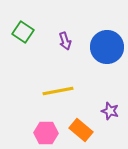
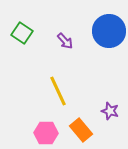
green square: moved 1 px left, 1 px down
purple arrow: rotated 24 degrees counterclockwise
blue circle: moved 2 px right, 16 px up
yellow line: rotated 76 degrees clockwise
orange rectangle: rotated 10 degrees clockwise
